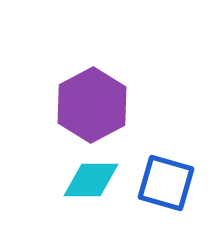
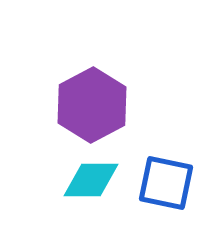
blue square: rotated 4 degrees counterclockwise
